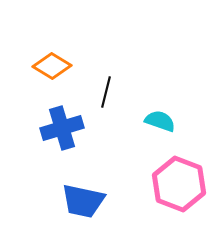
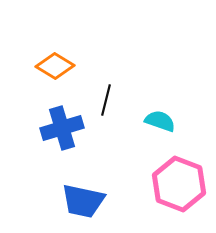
orange diamond: moved 3 px right
black line: moved 8 px down
